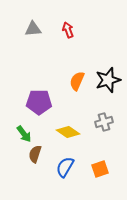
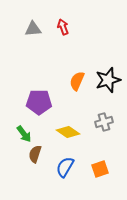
red arrow: moved 5 px left, 3 px up
